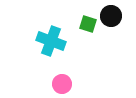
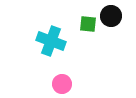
green square: rotated 12 degrees counterclockwise
